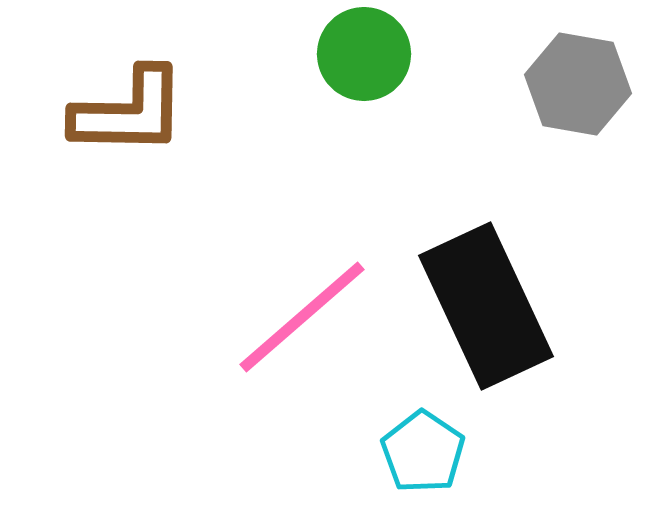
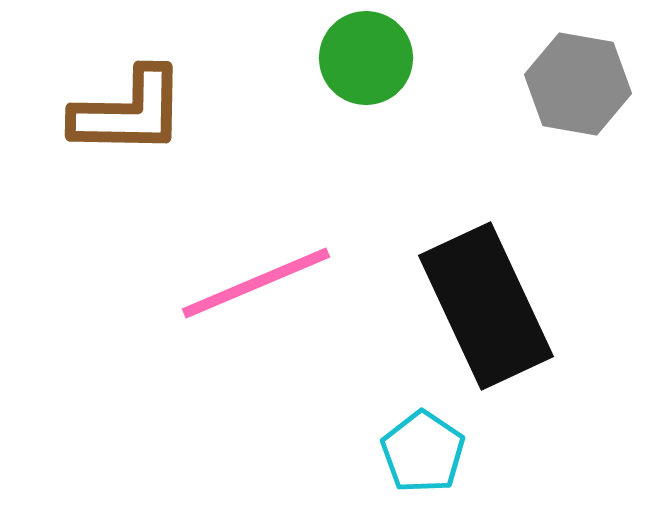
green circle: moved 2 px right, 4 px down
pink line: moved 46 px left, 34 px up; rotated 18 degrees clockwise
